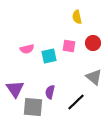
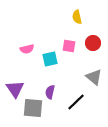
cyan square: moved 1 px right, 3 px down
gray square: moved 1 px down
